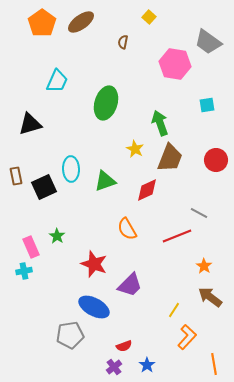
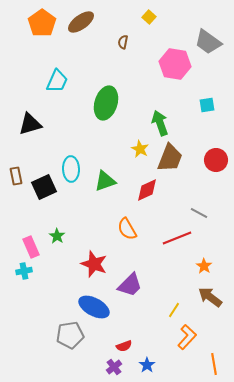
yellow star: moved 5 px right
red line: moved 2 px down
